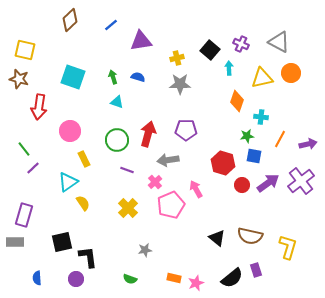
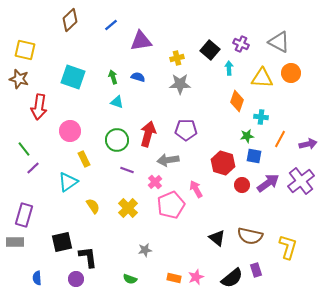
yellow triangle at (262, 78): rotated 15 degrees clockwise
yellow semicircle at (83, 203): moved 10 px right, 3 px down
pink star at (196, 283): moved 6 px up
